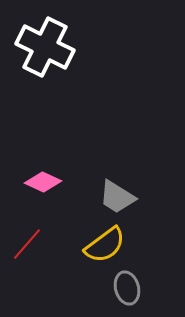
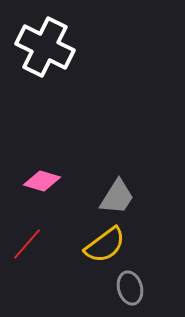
pink diamond: moved 1 px left, 1 px up; rotated 9 degrees counterclockwise
gray trapezoid: rotated 90 degrees counterclockwise
gray ellipse: moved 3 px right
